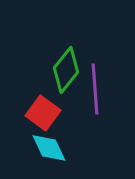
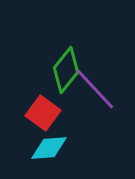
purple line: rotated 39 degrees counterclockwise
cyan diamond: rotated 69 degrees counterclockwise
